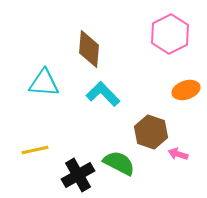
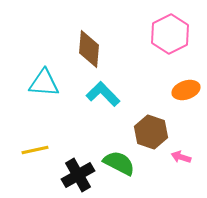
pink arrow: moved 3 px right, 3 px down
